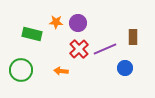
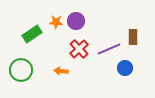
purple circle: moved 2 px left, 2 px up
green rectangle: rotated 48 degrees counterclockwise
purple line: moved 4 px right
